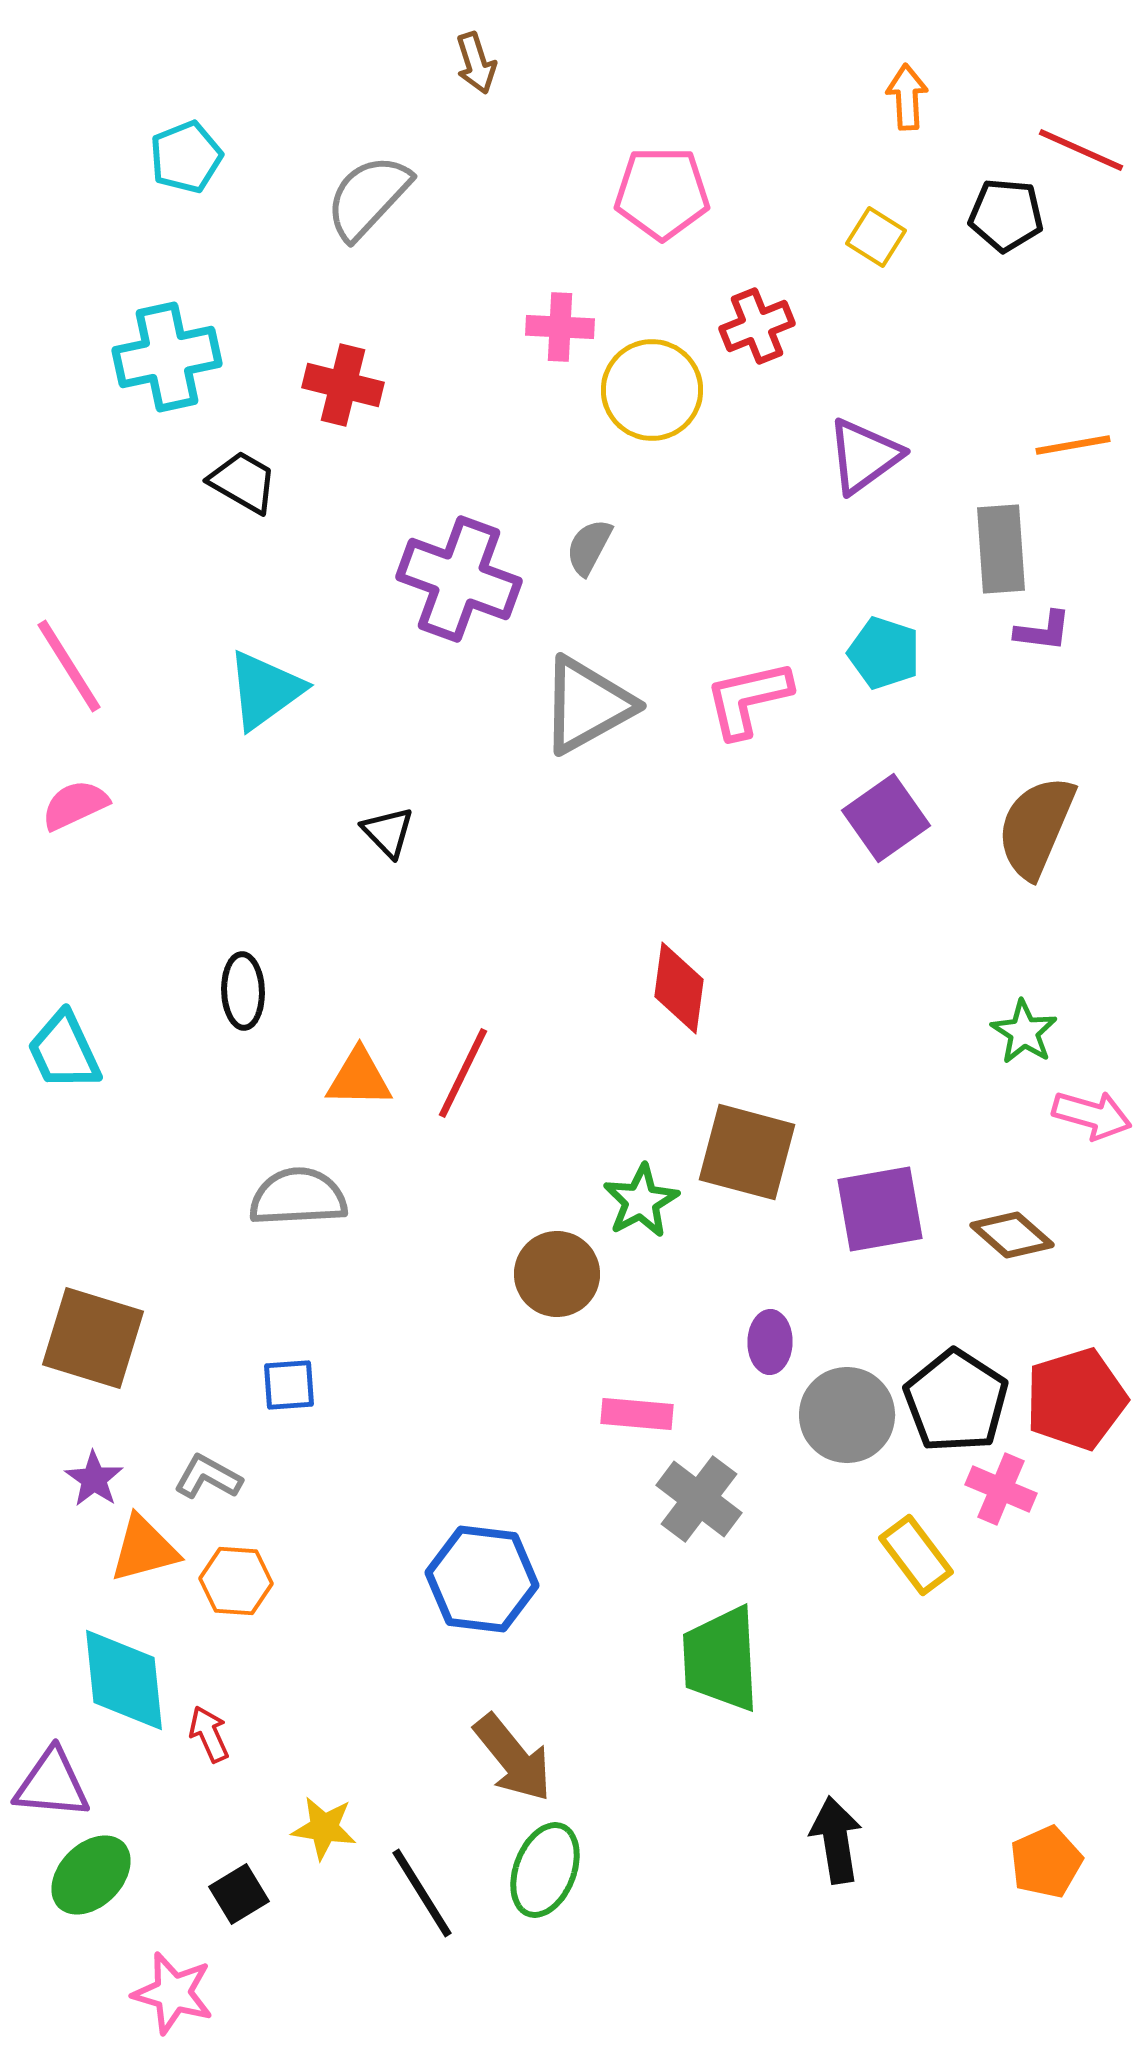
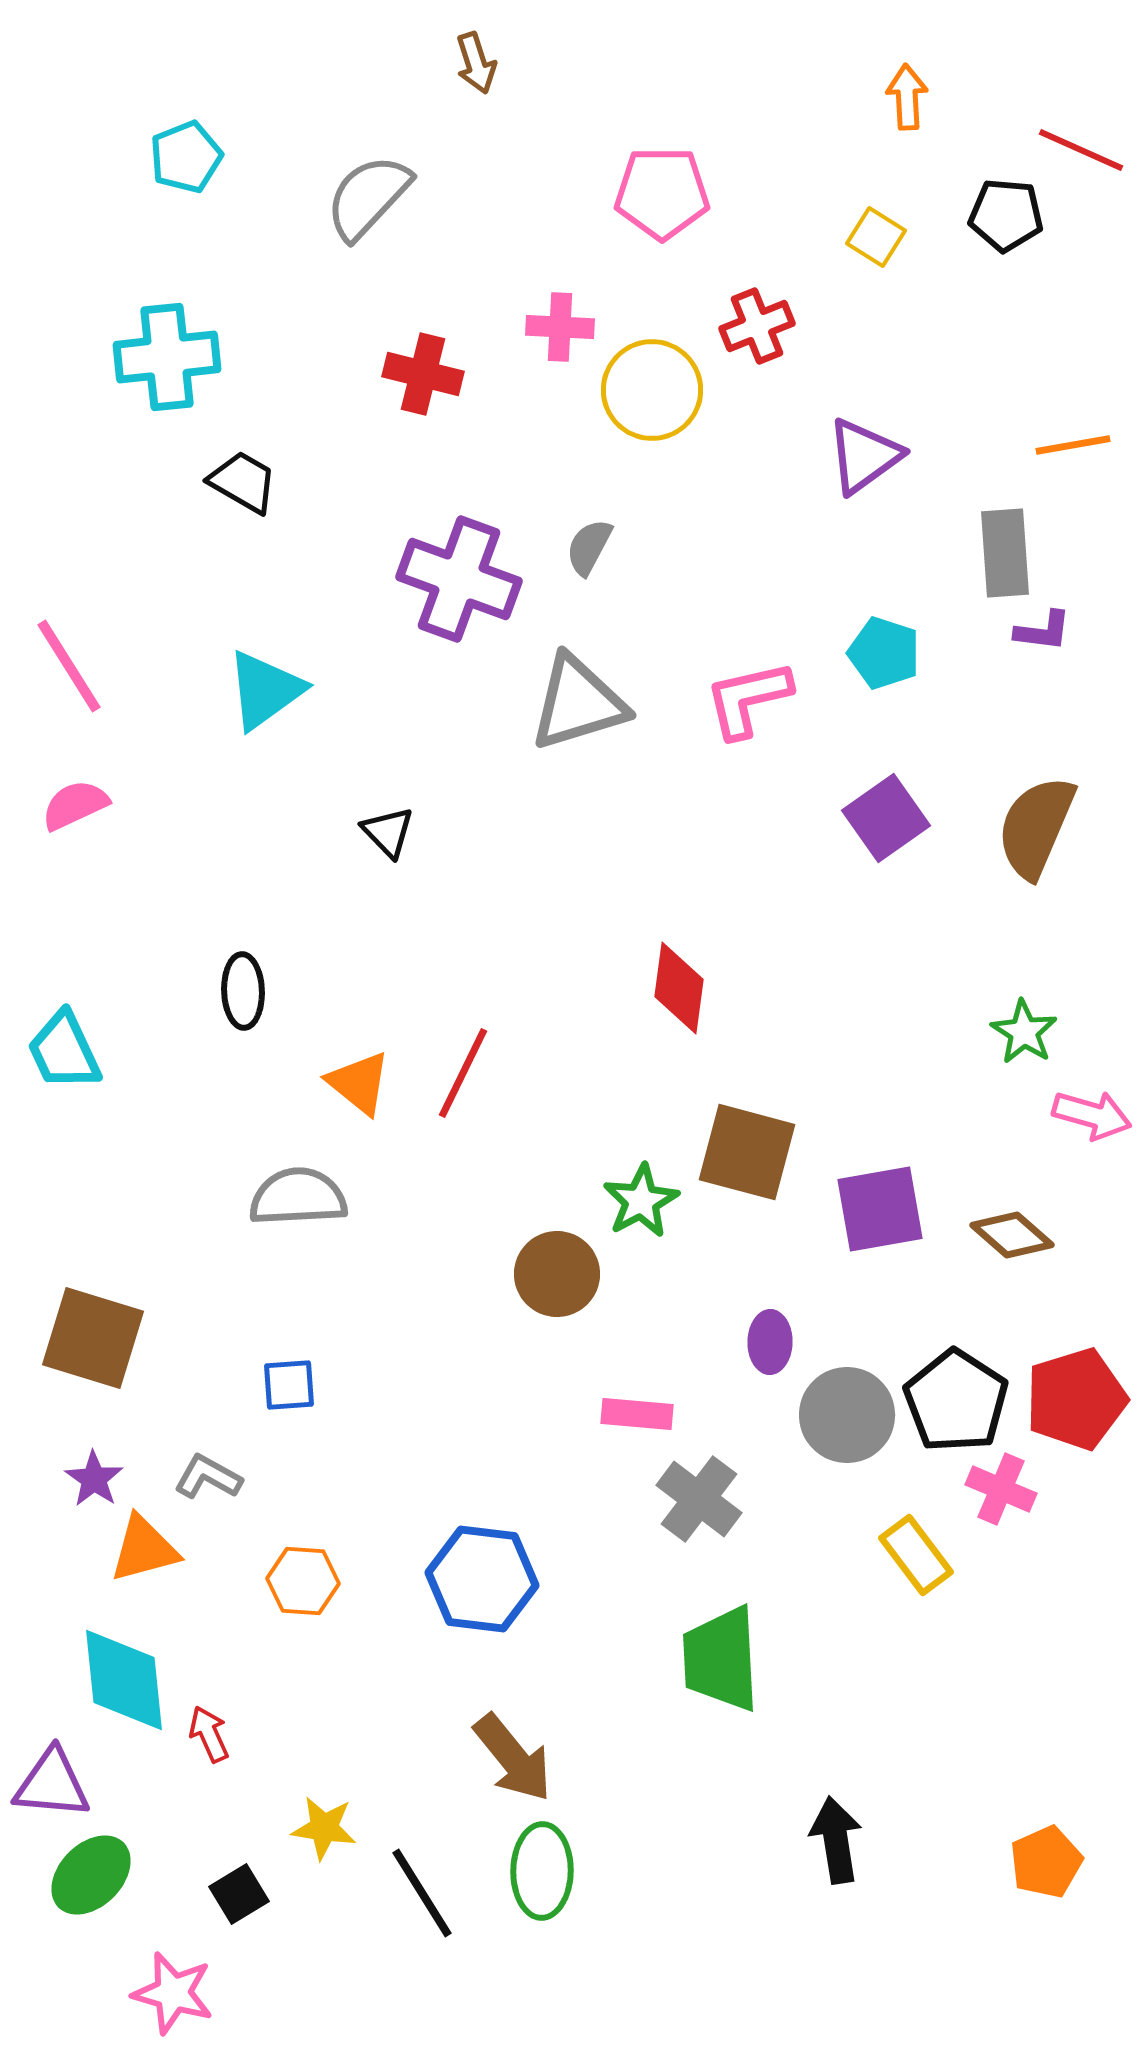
cyan cross at (167, 357): rotated 6 degrees clockwise
red cross at (343, 385): moved 80 px right, 11 px up
gray rectangle at (1001, 549): moved 4 px right, 4 px down
gray triangle at (587, 705): moved 9 px left, 2 px up; rotated 12 degrees clockwise
orange triangle at (359, 1078): moved 5 px down; rotated 38 degrees clockwise
orange hexagon at (236, 1581): moved 67 px right
green ellipse at (545, 1870): moved 3 px left, 1 px down; rotated 20 degrees counterclockwise
